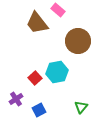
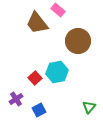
green triangle: moved 8 px right
